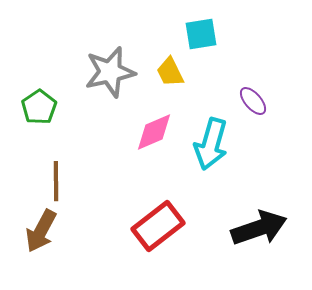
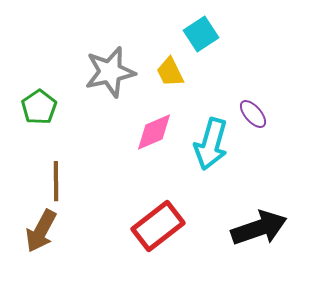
cyan square: rotated 24 degrees counterclockwise
purple ellipse: moved 13 px down
